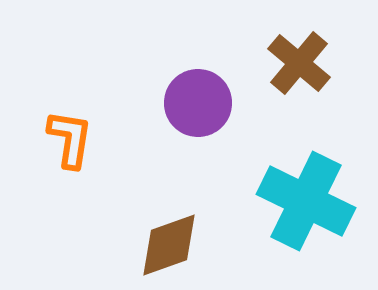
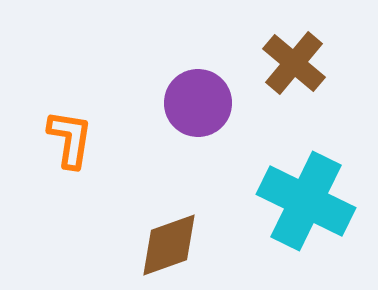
brown cross: moved 5 px left
